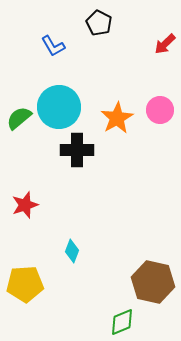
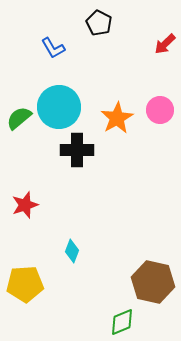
blue L-shape: moved 2 px down
